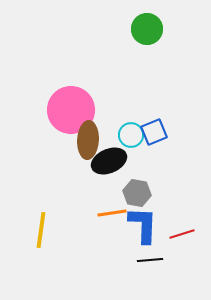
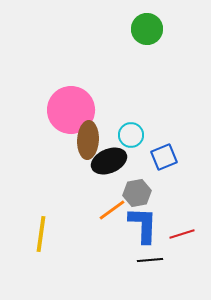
blue square: moved 10 px right, 25 px down
gray hexagon: rotated 20 degrees counterclockwise
orange line: moved 3 px up; rotated 28 degrees counterclockwise
yellow line: moved 4 px down
